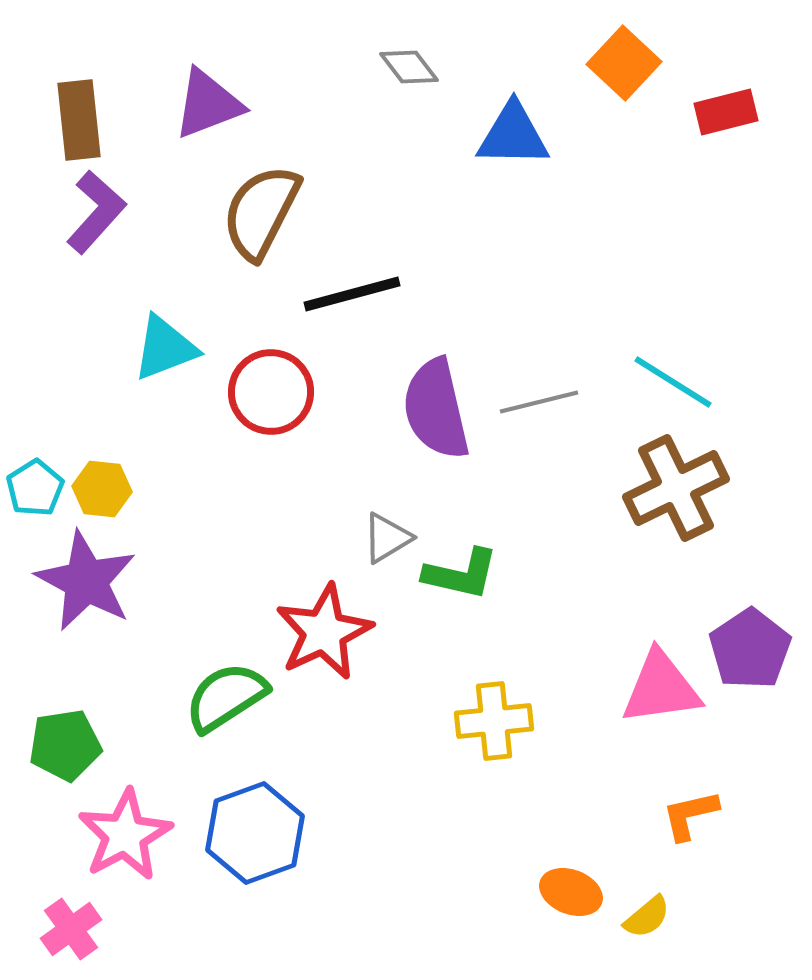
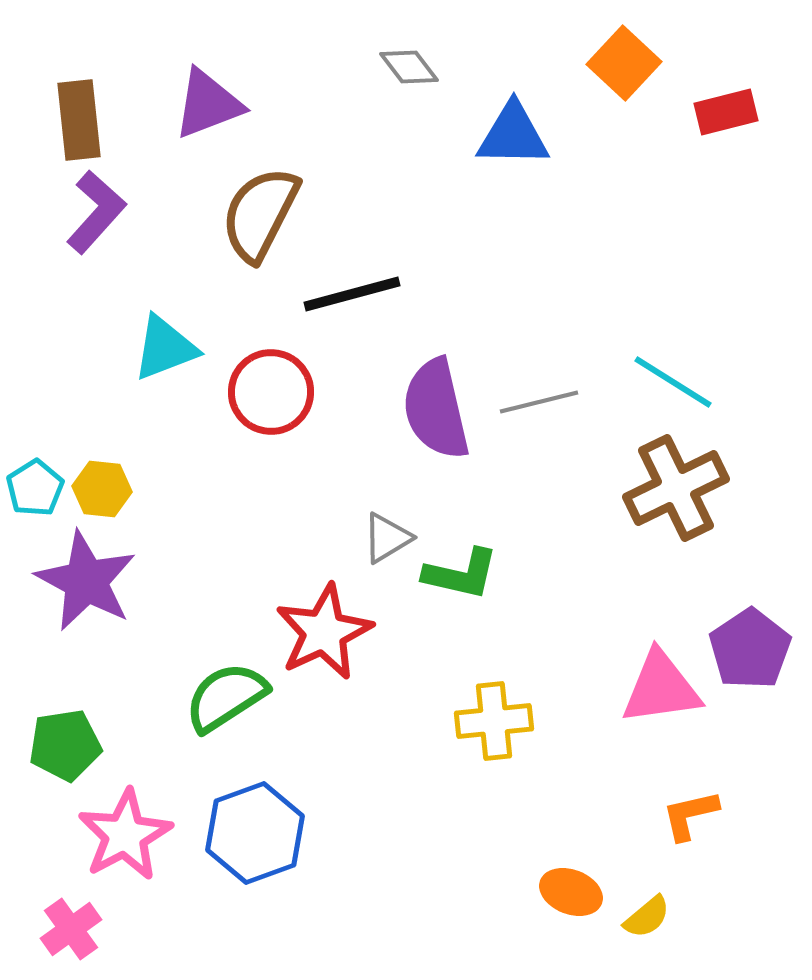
brown semicircle: moved 1 px left, 2 px down
